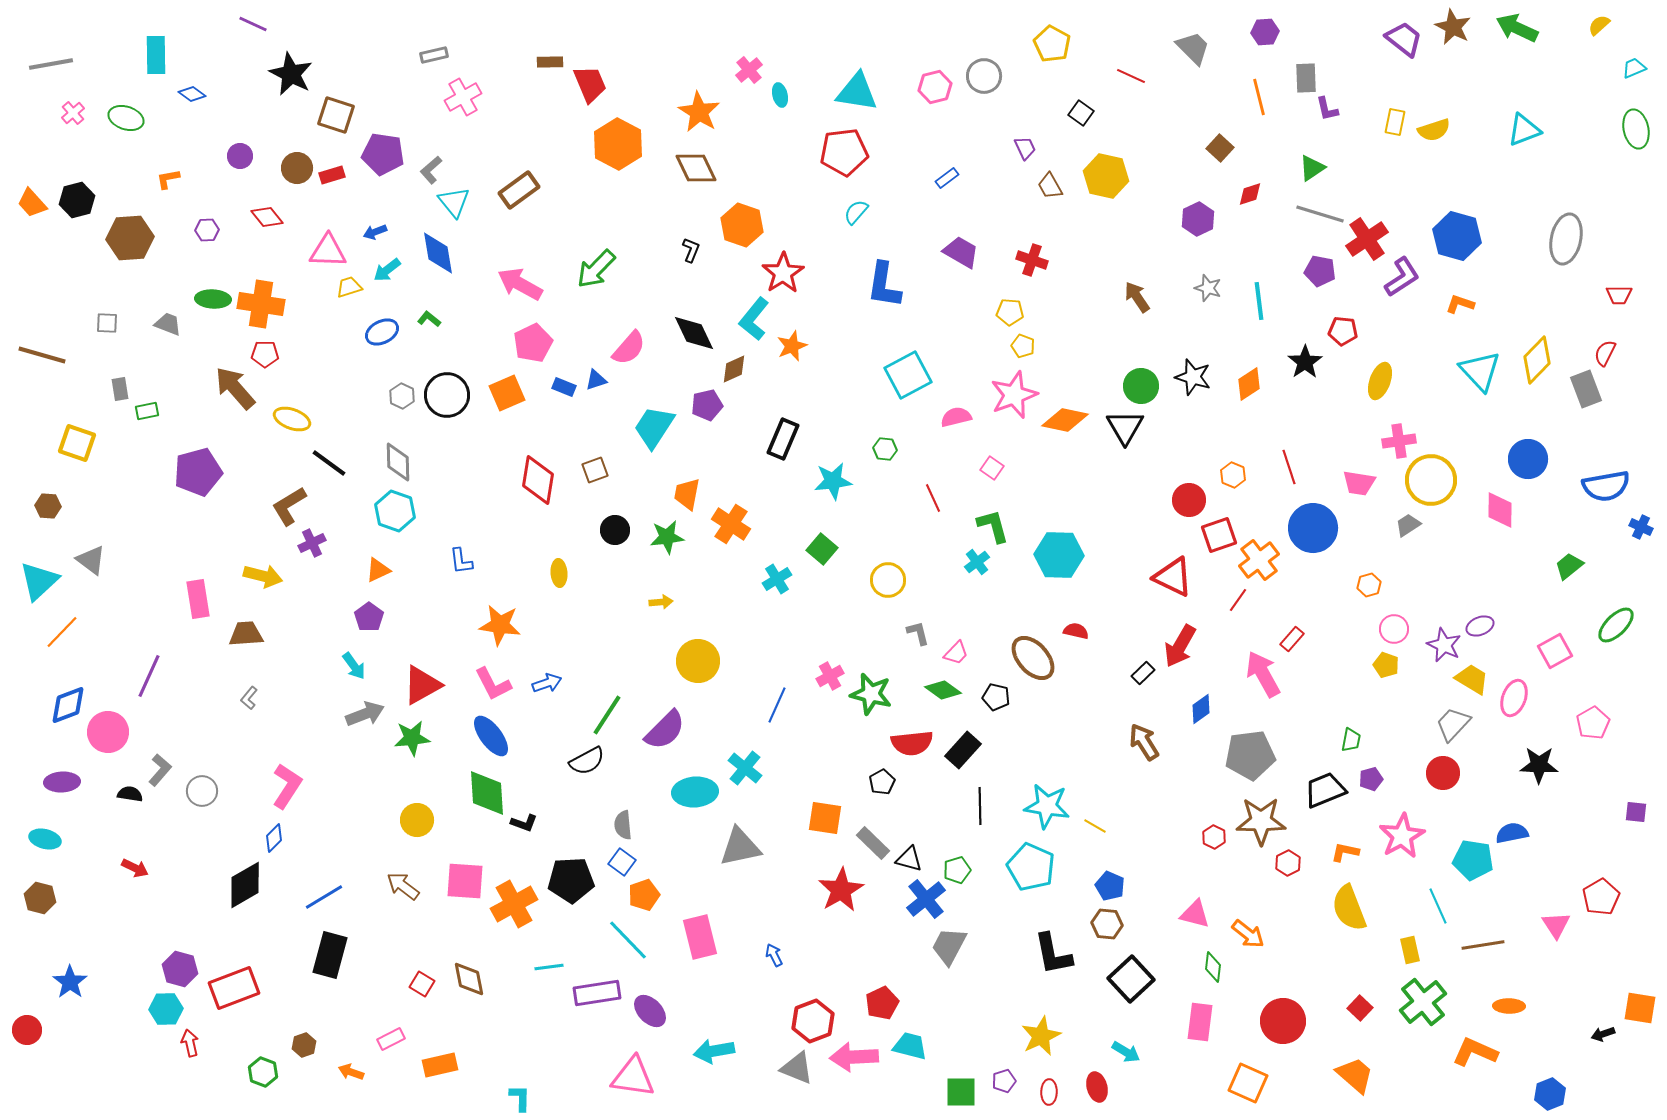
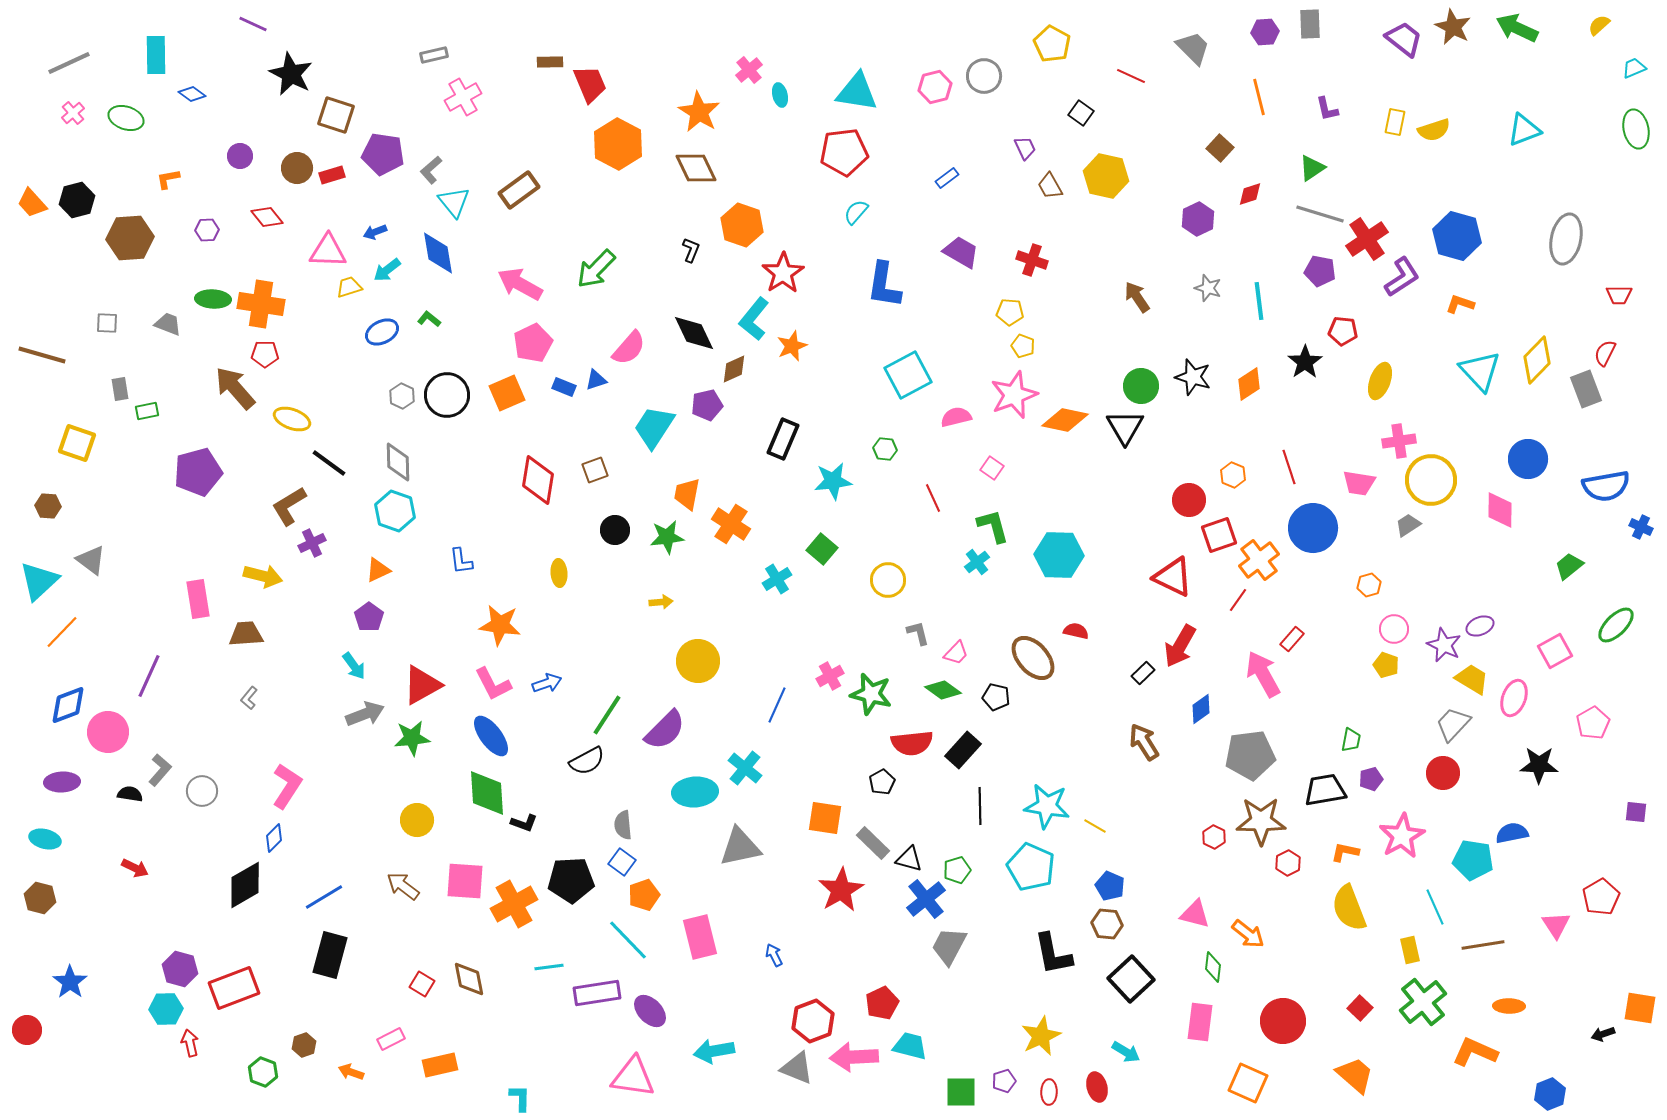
gray line at (51, 64): moved 18 px right, 1 px up; rotated 15 degrees counterclockwise
gray rectangle at (1306, 78): moved 4 px right, 54 px up
black trapezoid at (1325, 790): rotated 12 degrees clockwise
cyan line at (1438, 906): moved 3 px left, 1 px down
